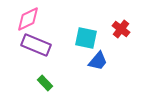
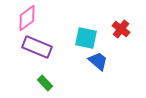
pink diamond: moved 1 px left, 1 px up; rotated 12 degrees counterclockwise
purple rectangle: moved 1 px right, 2 px down
blue trapezoid: rotated 90 degrees counterclockwise
